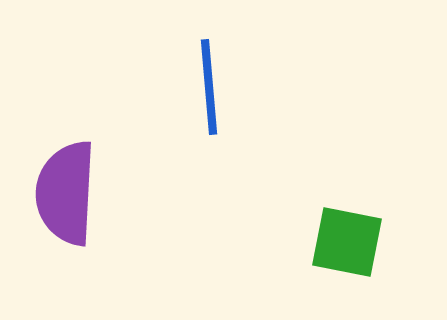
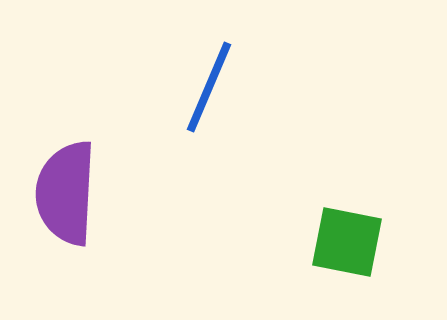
blue line: rotated 28 degrees clockwise
